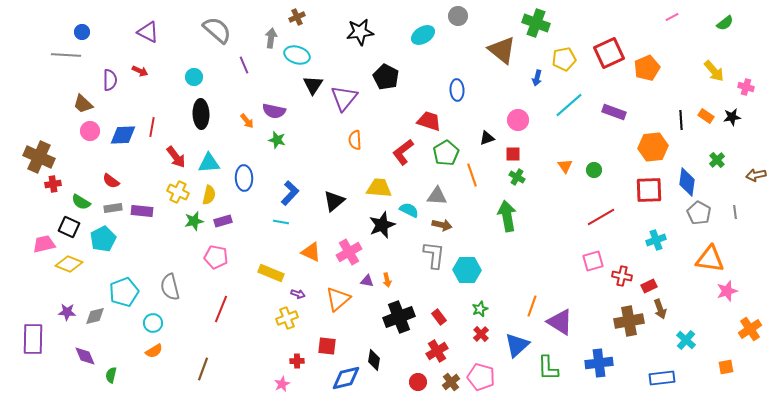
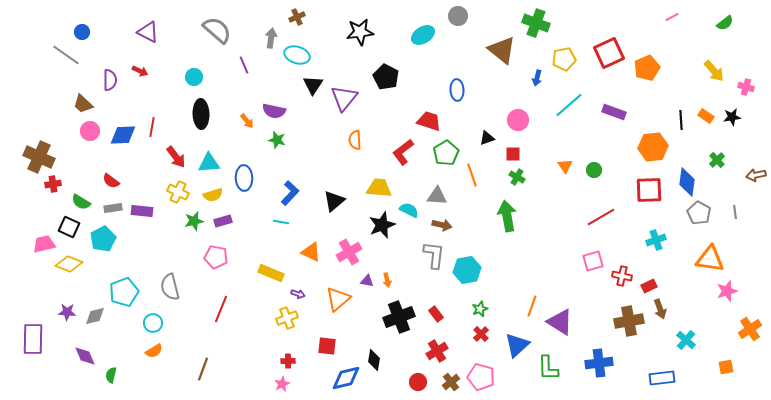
gray line at (66, 55): rotated 32 degrees clockwise
yellow semicircle at (209, 195): moved 4 px right; rotated 60 degrees clockwise
cyan hexagon at (467, 270): rotated 12 degrees counterclockwise
red rectangle at (439, 317): moved 3 px left, 3 px up
red cross at (297, 361): moved 9 px left
